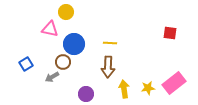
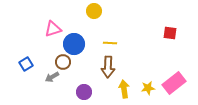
yellow circle: moved 28 px right, 1 px up
pink triangle: moved 3 px right; rotated 30 degrees counterclockwise
purple circle: moved 2 px left, 2 px up
